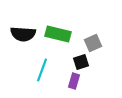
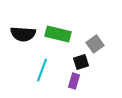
gray square: moved 2 px right, 1 px down; rotated 12 degrees counterclockwise
